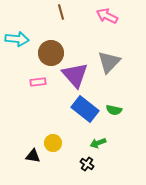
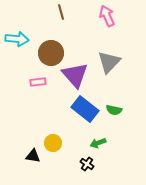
pink arrow: rotated 40 degrees clockwise
